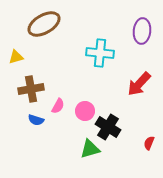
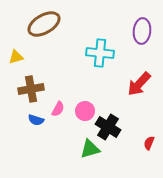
pink semicircle: moved 3 px down
